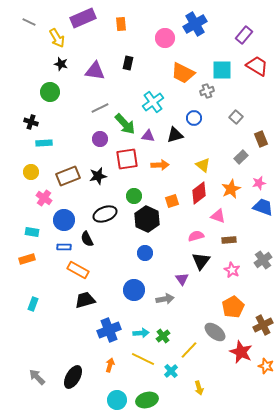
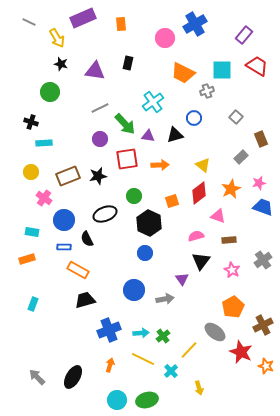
black hexagon at (147, 219): moved 2 px right, 4 px down
